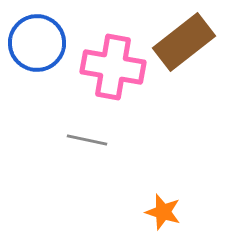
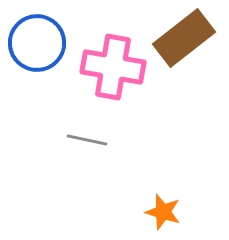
brown rectangle: moved 4 px up
